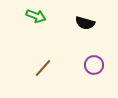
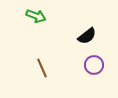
black semicircle: moved 2 px right, 13 px down; rotated 54 degrees counterclockwise
brown line: moved 1 px left; rotated 66 degrees counterclockwise
